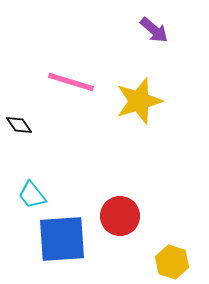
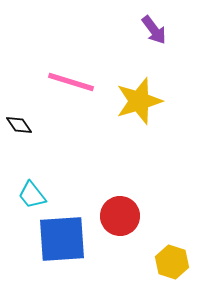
purple arrow: rotated 12 degrees clockwise
